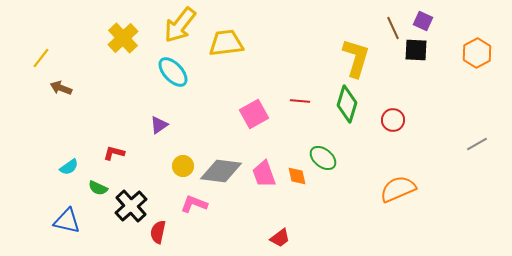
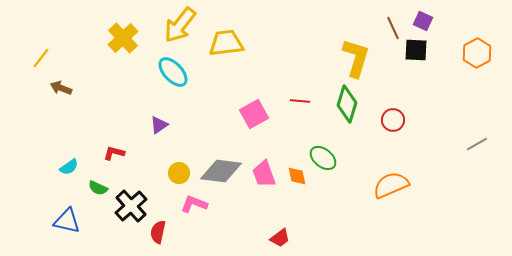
yellow circle: moved 4 px left, 7 px down
orange semicircle: moved 7 px left, 4 px up
